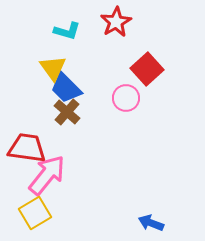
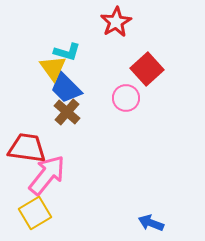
cyan L-shape: moved 21 px down
